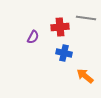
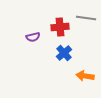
purple semicircle: rotated 48 degrees clockwise
blue cross: rotated 35 degrees clockwise
orange arrow: rotated 30 degrees counterclockwise
